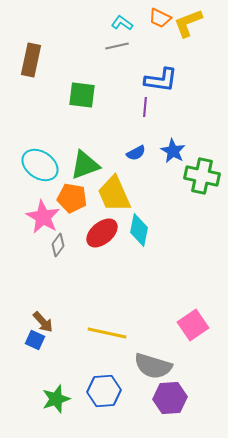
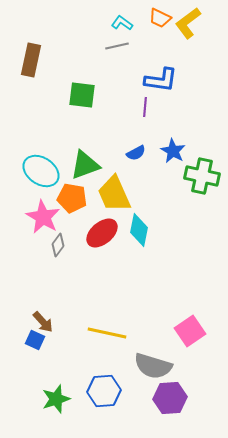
yellow L-shape: rotated 16 degrees counterclockwise
cyan ellipse: moved 1 px right, 6 px down
pink square: moved 3 px left, 6 px down
